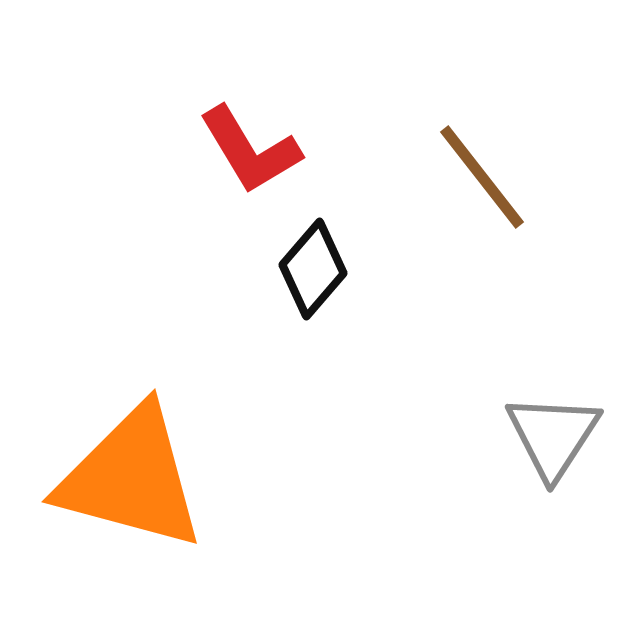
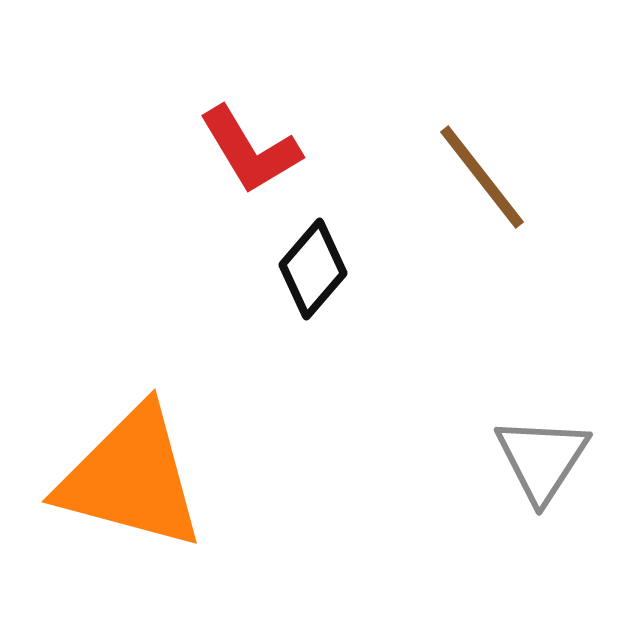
gray triangle: moved 11 px left, 23 px down
